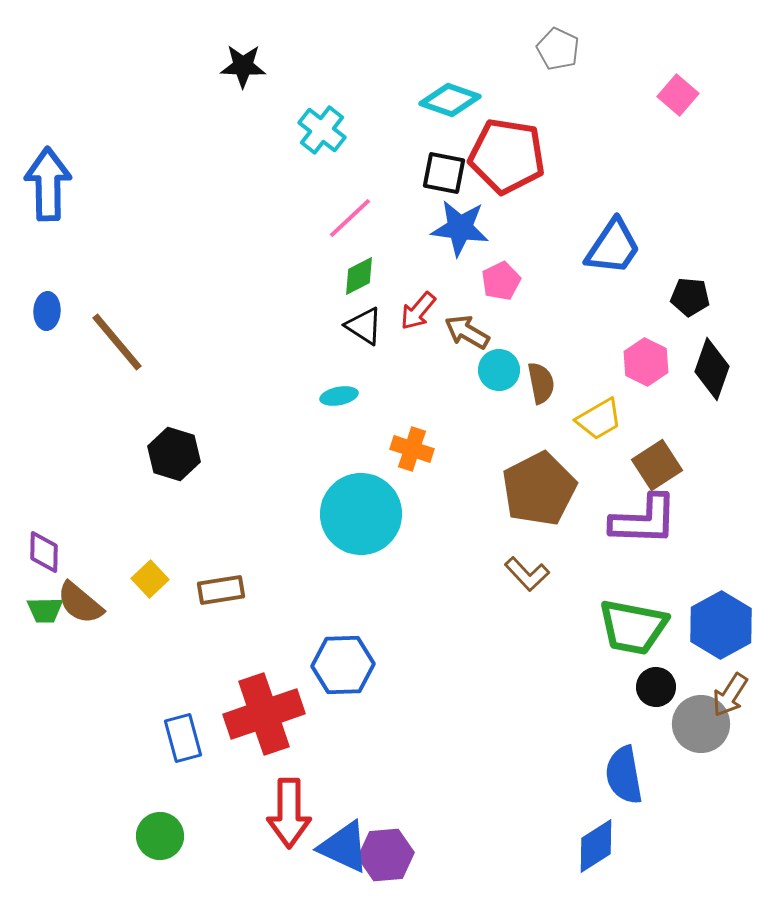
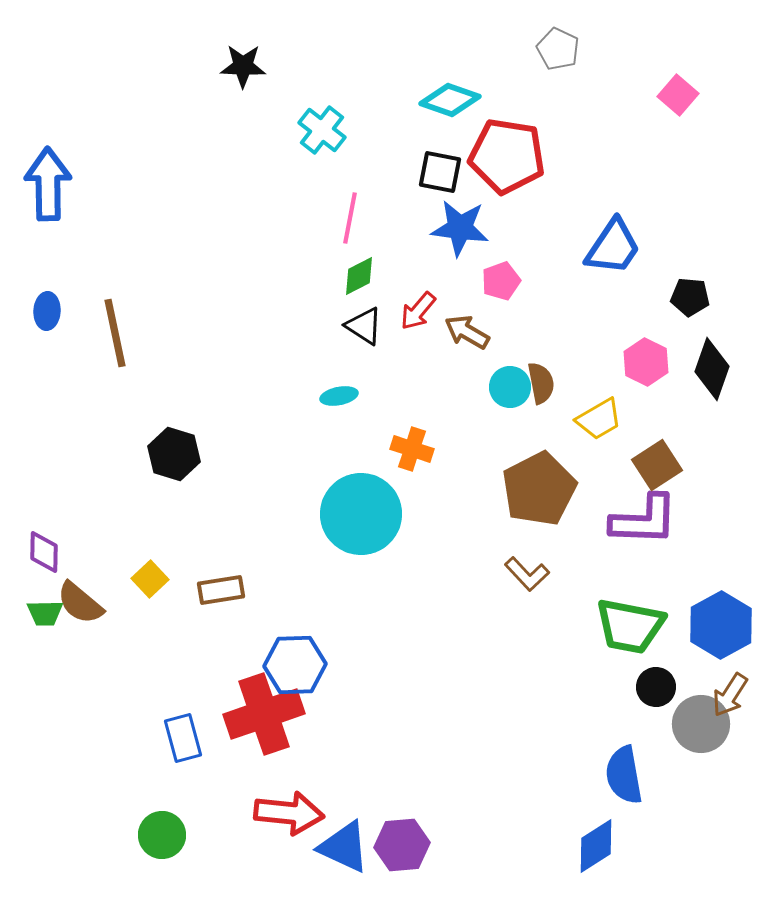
black square at (444, 173): moved 4 px left, 1 px up
pink line at (350, 218): rotated 36 degrees counterclockwise
pink pentagon at (501, 281): rotated 6 degrees clockwise
brown line at (117, 342): moved 2 px left, 9 px up; rotated 28 degrees clockwise
cyan circle at (499, 370): moved 11 px right, 17 px down
green trapezoid at (45, 610): moved 3 px down
green trapezoid at (633, 627): moved 3 px left, 1 px up
blue hexagon at (343, 665): moved 48 px left
red arrow at (289, 813): rotated 84 degrees counterclockwise
green circle at (160, 836): moved 2 px right, 1 px up
purple hexagon at (386, 855): moved 16 px right, 10 px up
